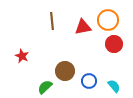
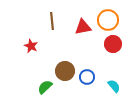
red circle: moved 1 px left
red star: moved 9 px right, 10 px up
blue circle: moved 2 px left, 4 px up
